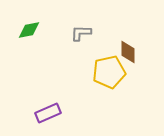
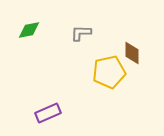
brown diamond: moved 4 px right, 1 px down
